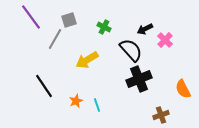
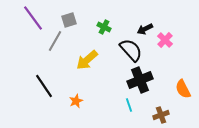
purple line: moved 2 px right, 1 px down
gray line: moved 2 px down
yellow arrow: rotated 10 degrees counterclockwise
black cross: moved 1 px right, 1 px down
cyan line: moved 32 px right
